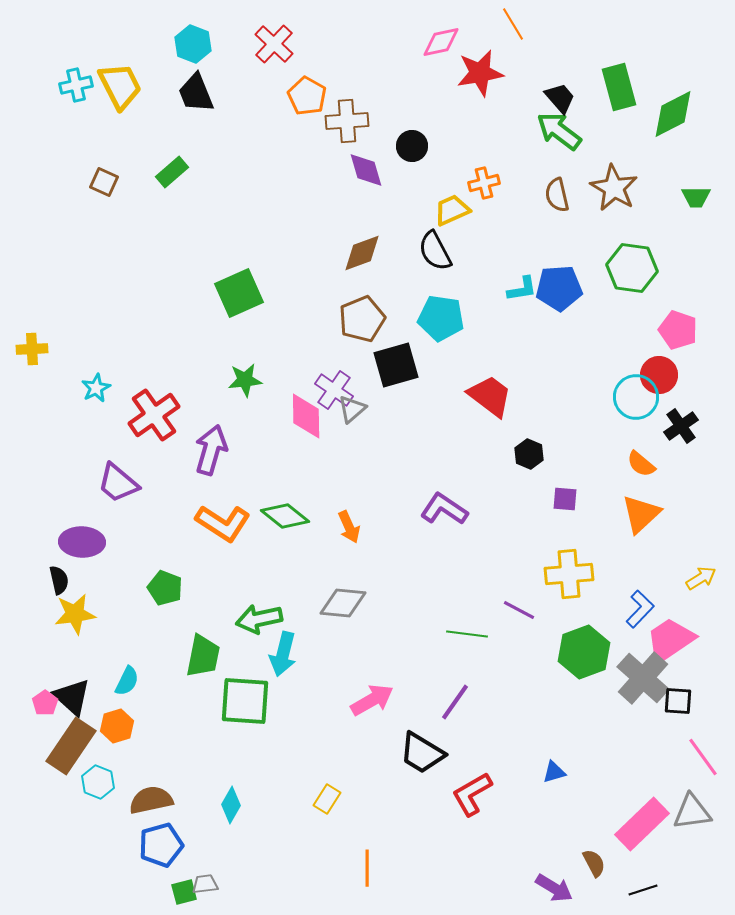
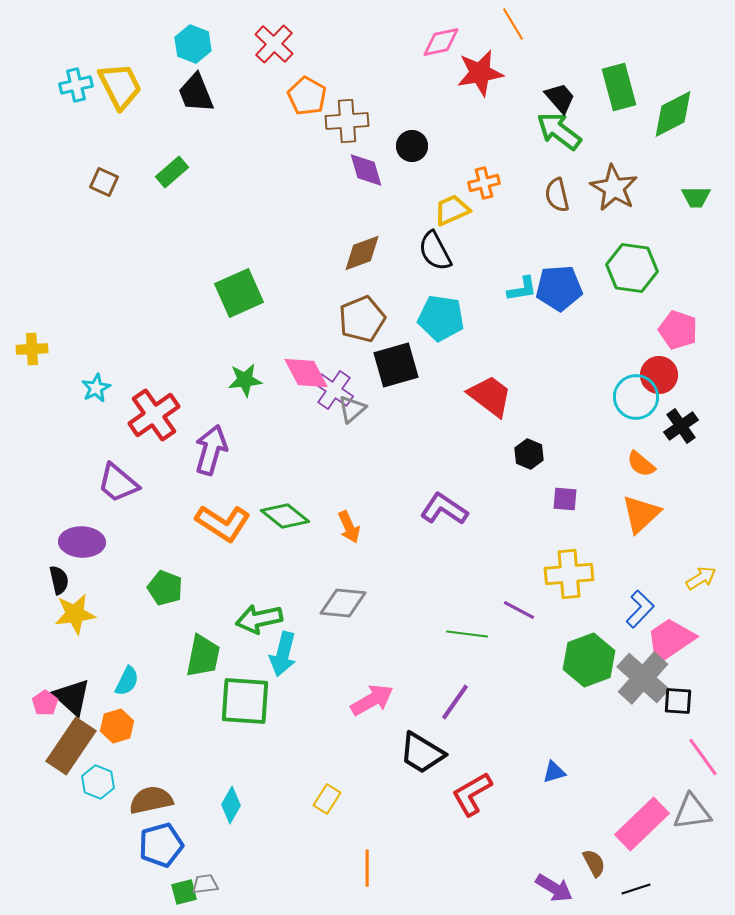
pink diamond at (306, 416): moved 43 px up; rotated 27 degrees counterclockwise
green hexagon at (584, 652): moved 5 px right, 8 px down
black line at (643, 890): moved 7 px left, 1 px up
